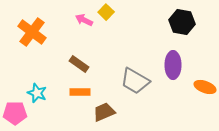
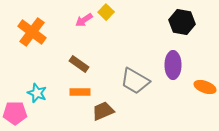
pink arrow: rotated 60 degrees counterclockwise
brown trapezoid: moved 1 px left, 1 px up
